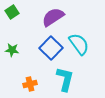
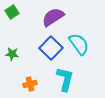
green star: moved 4 px down
